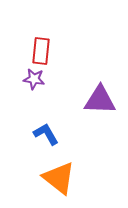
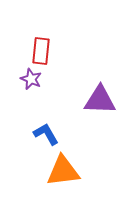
purple star: moved 3 px left; rotated 15 degrees clockwise
orange triangle: moved 4 px right, 7 px up; rotated 45 degrees counterclockwise
